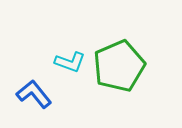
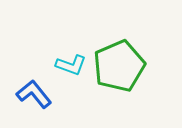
cyan L-shape: moved 1 px right, 3 px down
